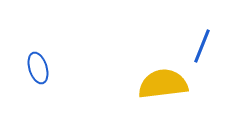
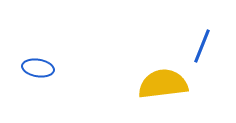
blue ellipse: rotated 64 degrees counterclockwise
